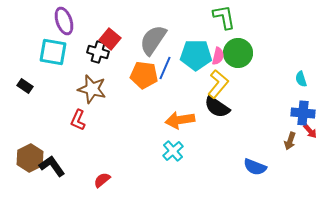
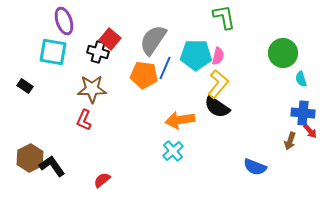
green circle: moved 45 px right
brown star: rotated 16 degrees counterclockwise
red L-shape: moved 6 px right
